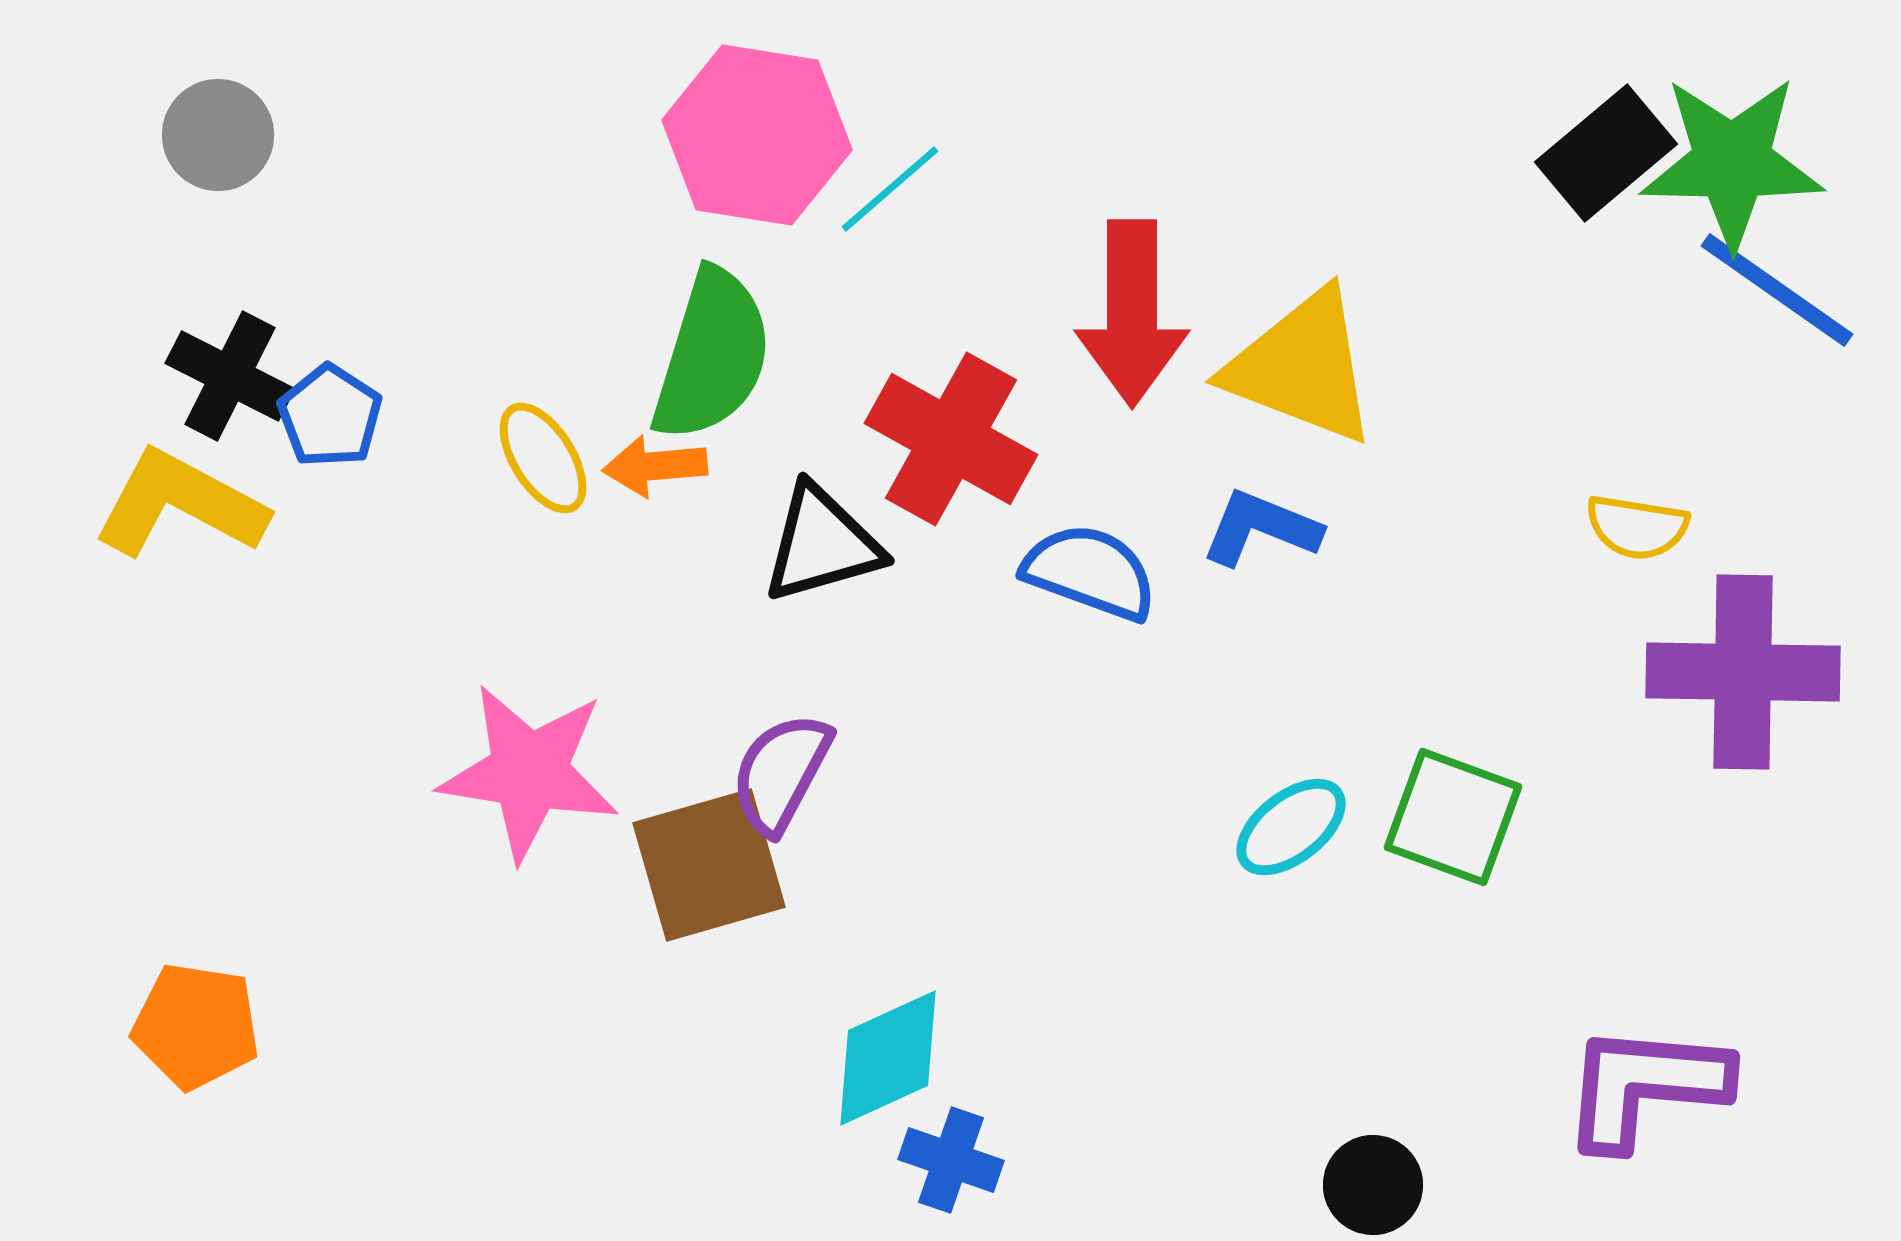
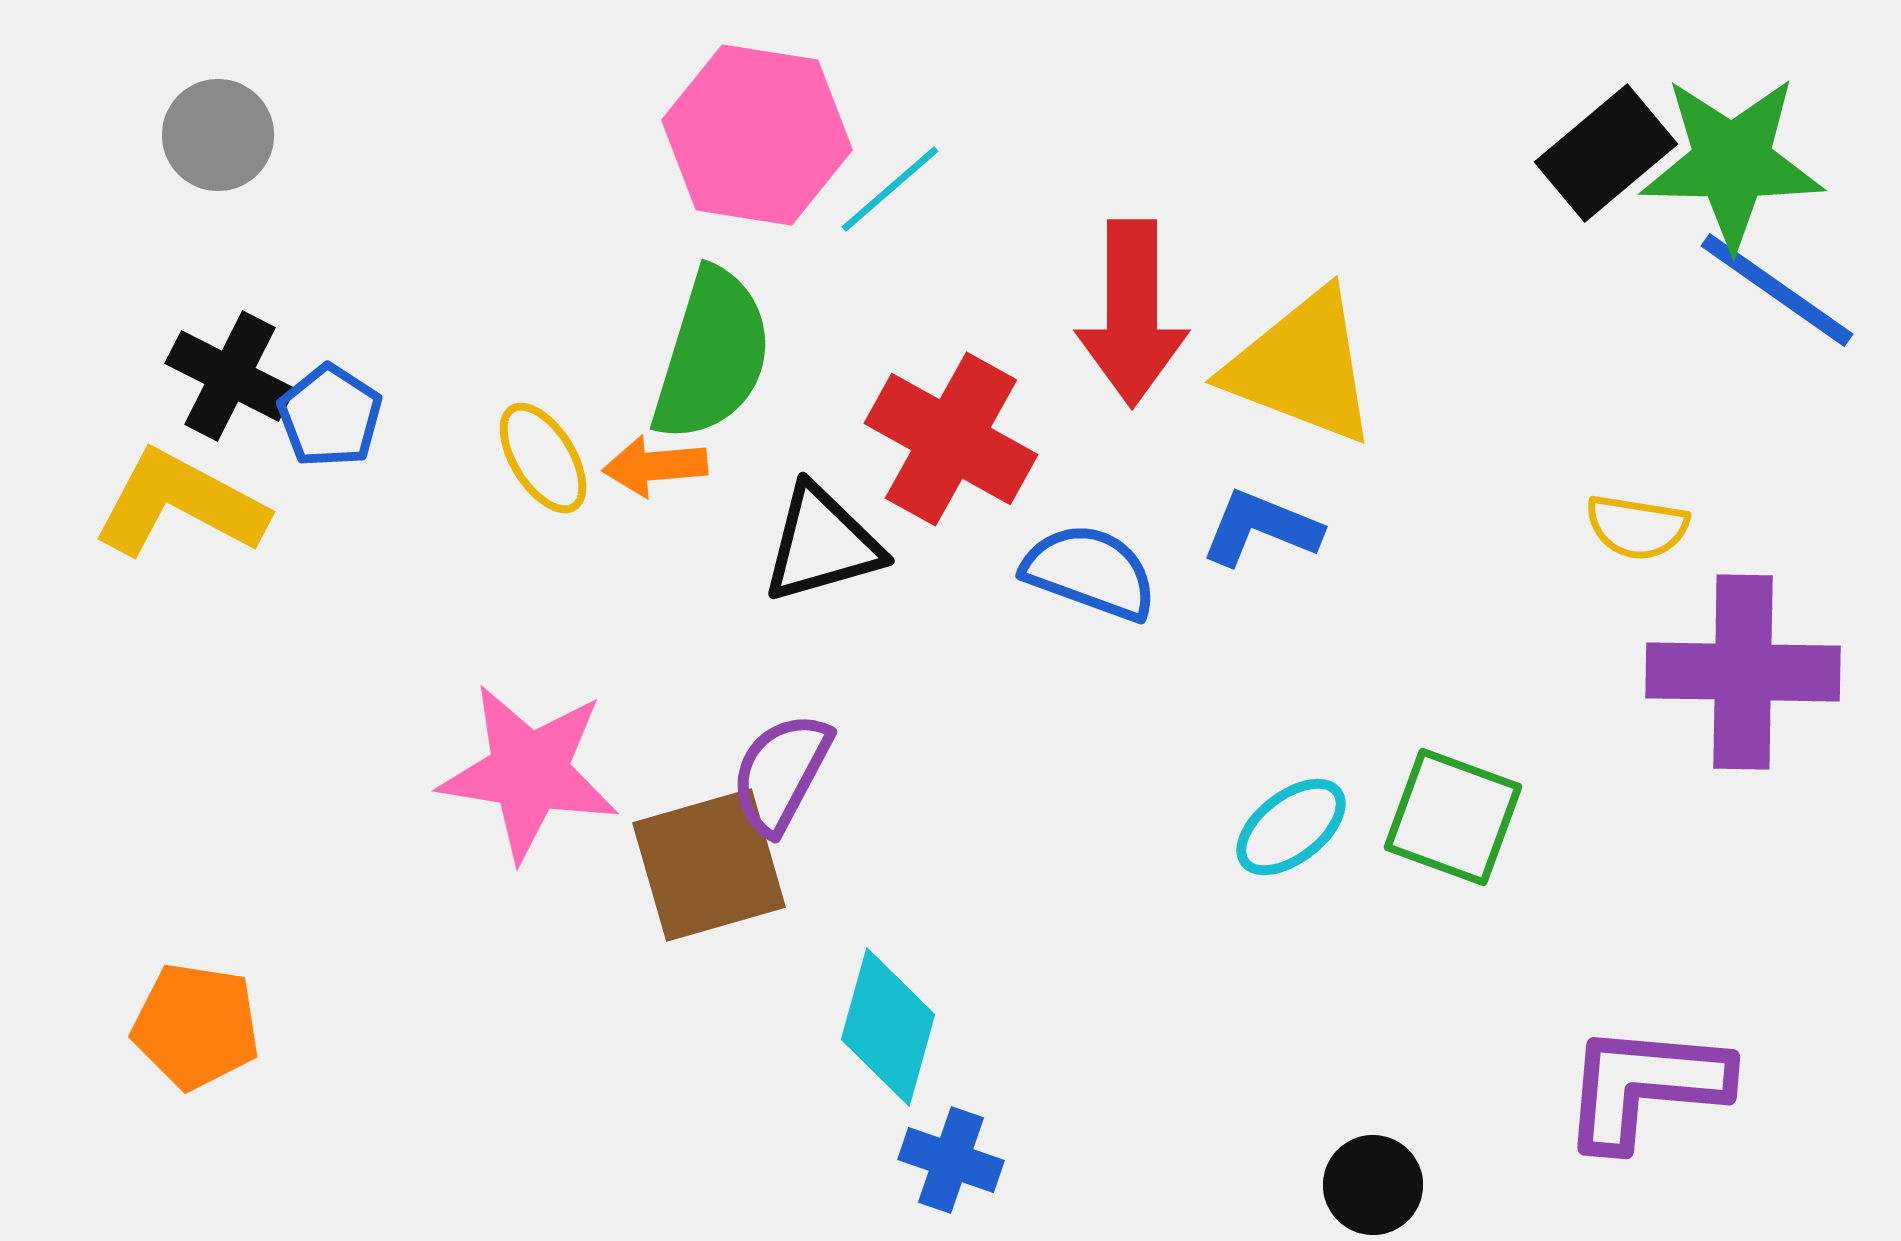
cyan diamond: moved 31 px up; rotated 50 degrees counterclockwise
